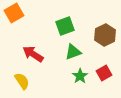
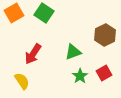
green square: moved 21 px left, 13 px up; rotated 36 degrees counterclockwise
red arrow: rotated 90 degrees counterclockwise
